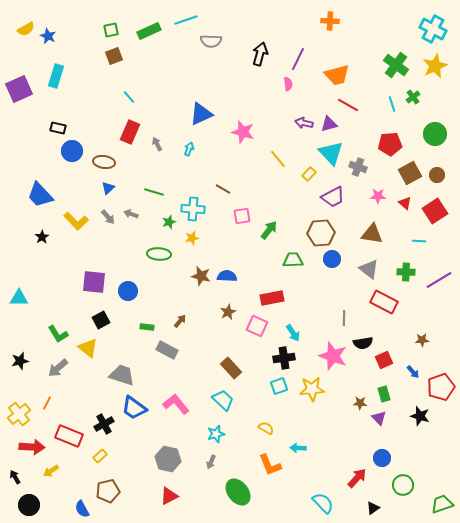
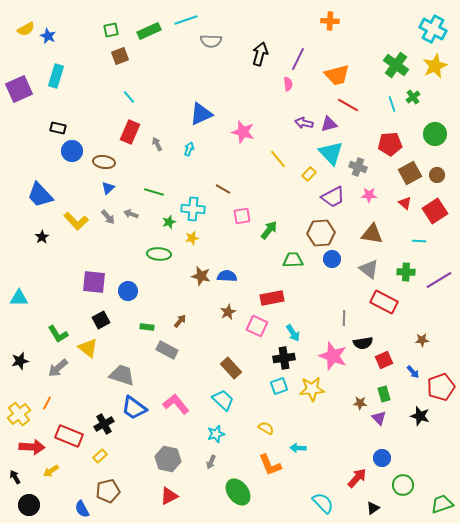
brown square at (114, 56): moved 6 px right
pink star at (378, 196): moved 9 px left, 1 px up
